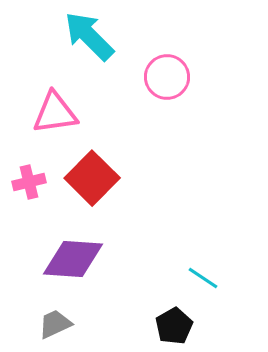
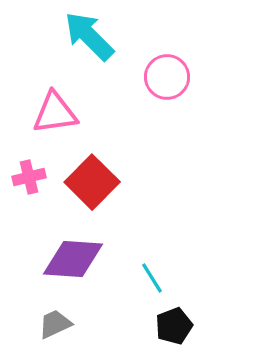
red square: moved 4 px down
pink cross: moved 5 px up
cyan line: moved 51 px left; rotated 24 degrees clockwise
black pentagon: rotated 9 degrees clockwise
